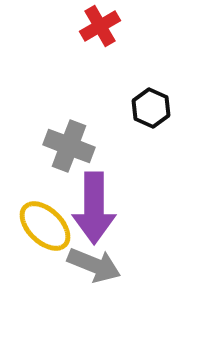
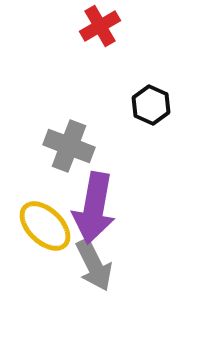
black hexagon: moved 3 px up
purple arrow: rotated 10 degrees clockwise
gray arrow: rotated 42 degrees clockwise
